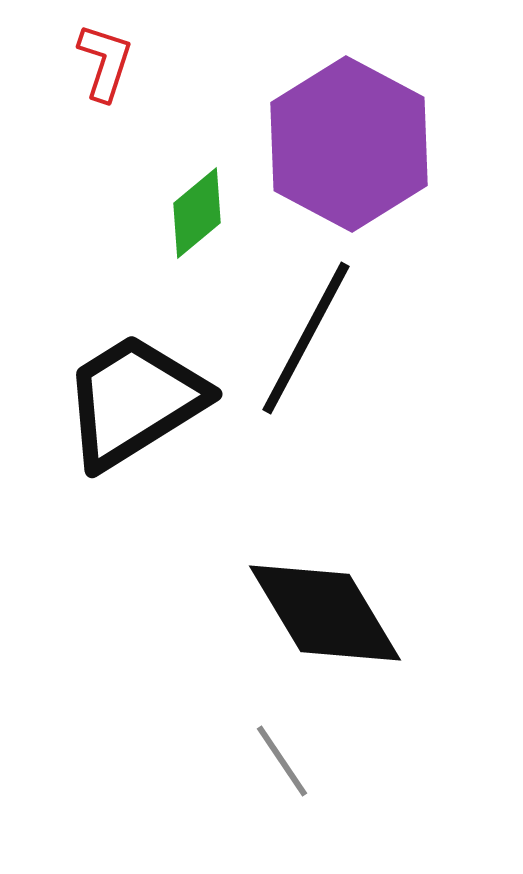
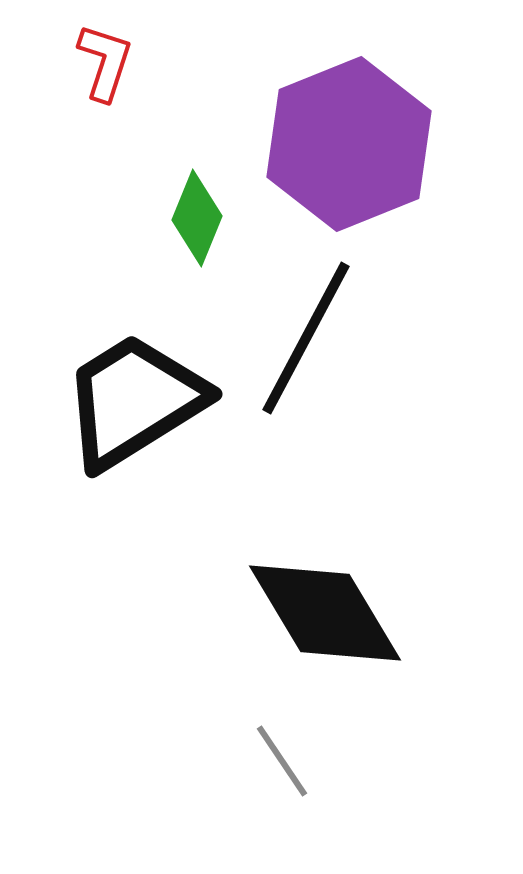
purple hexagon: rotated 10 degrees clockwise
green diamond: moved 5 px down; rotated 28 degrees counterclockwise
